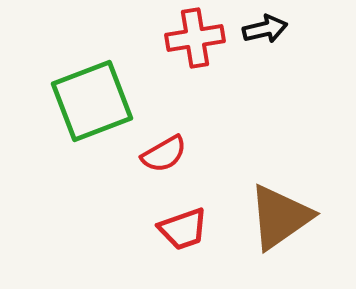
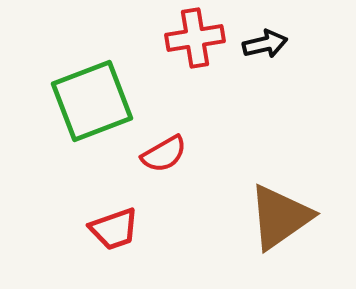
black arrow: moved 15 px down
red trapezoid: moved 69 px left
